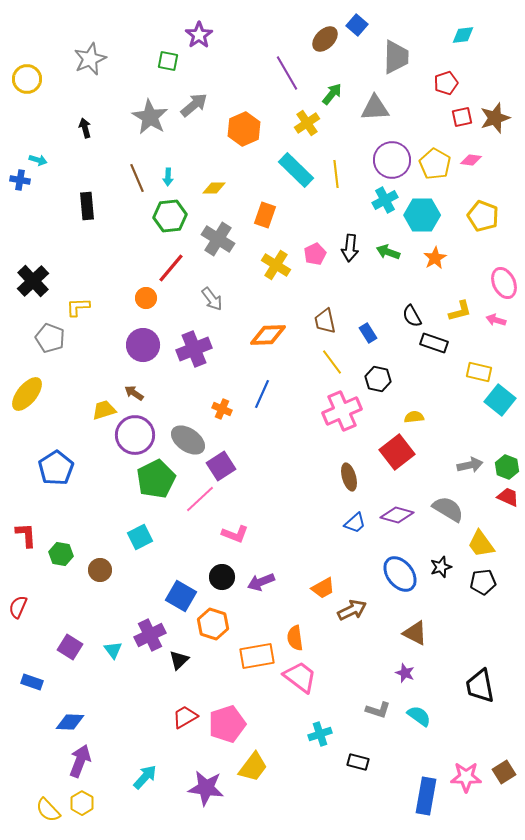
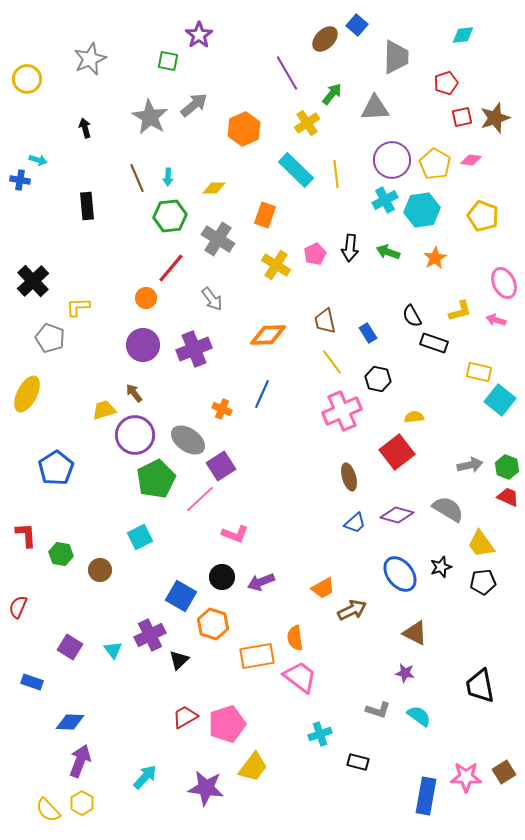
cyan hexagon at (422, 215): moved 5 px up; rotated 8 degrees counterclockwise
brown arrow at (134, 393): rotated 18 degrees clockwise
yellow ellipse at (27, 394): rotated 12 degrees counterclockwise
purple star at (405, 673): rotated 12 degrees counterclockwise
